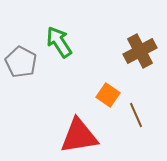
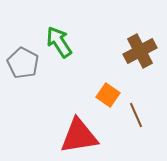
gray pentagon: moved 2 px right, 1 px down
